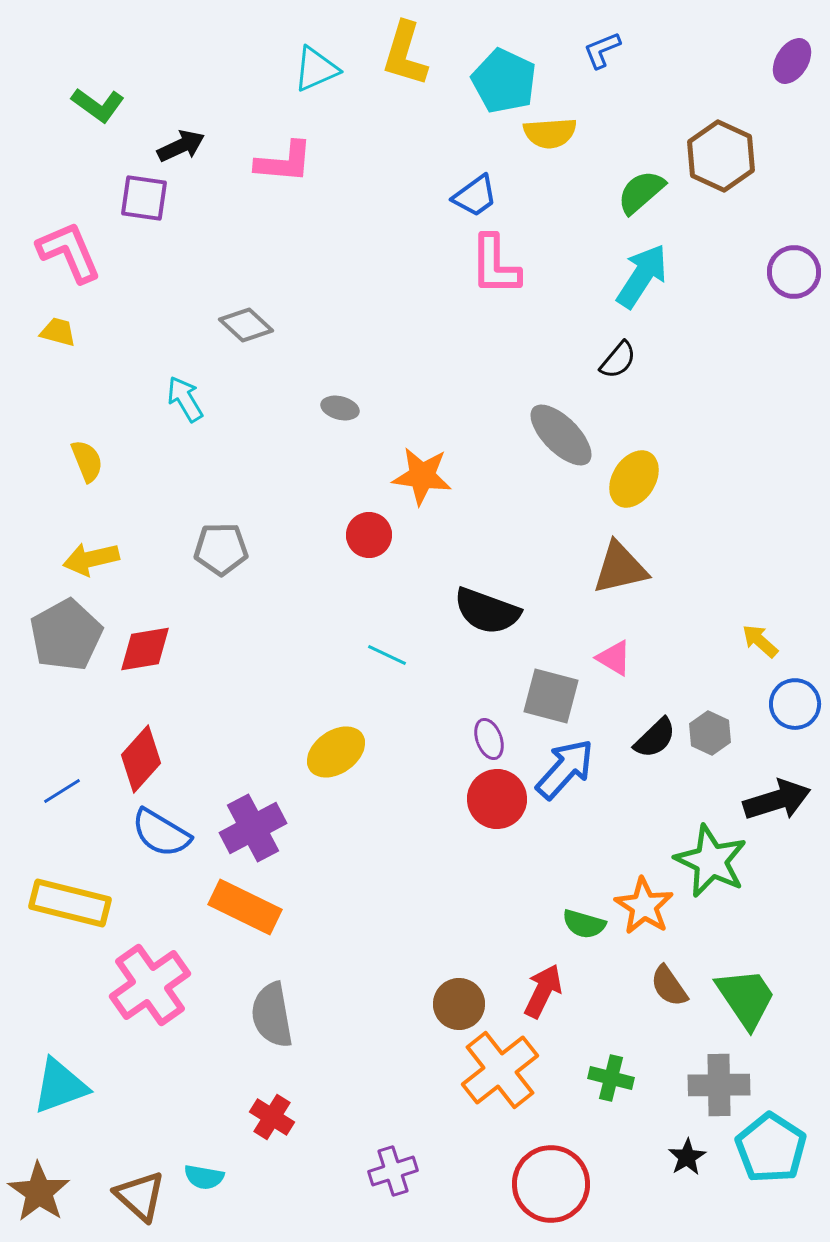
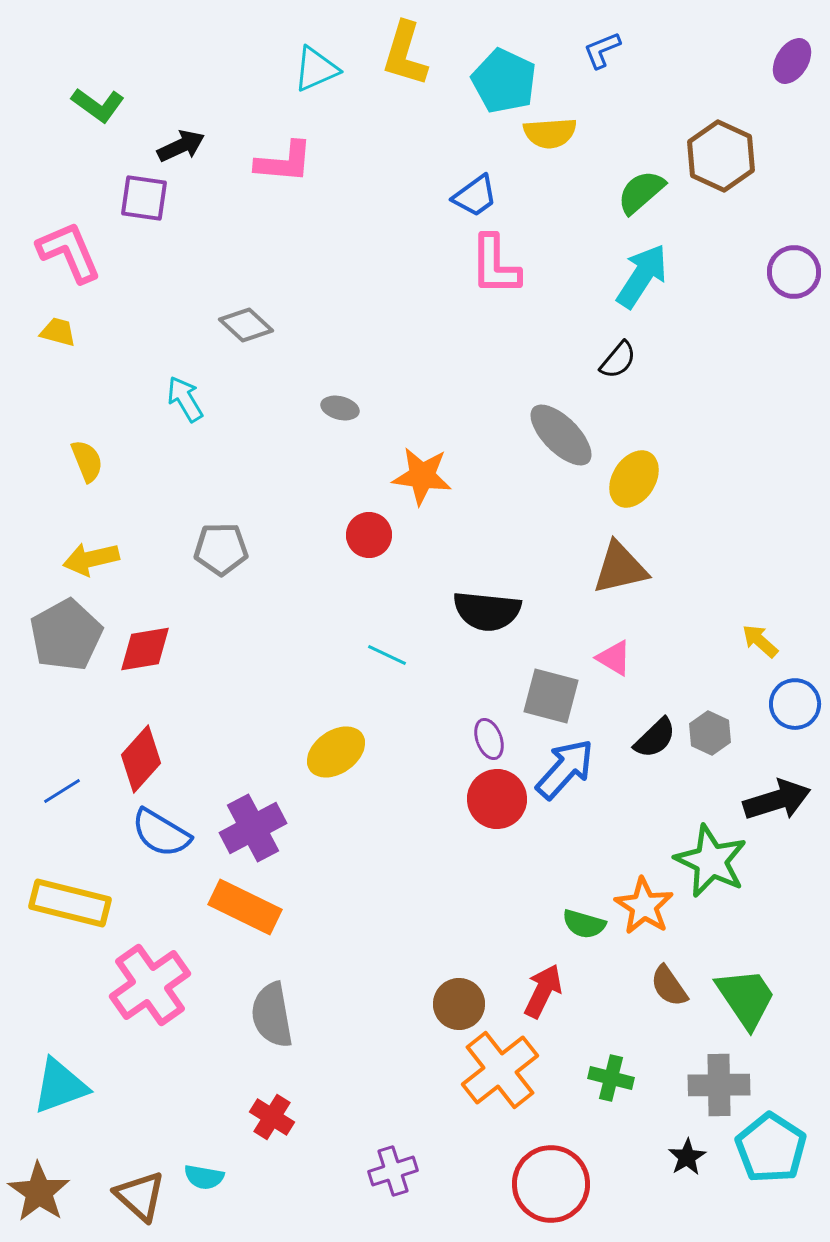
black semicircle at (487, 611): rotated 14 degrees counterclockwise
